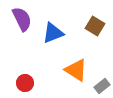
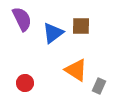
brown square: moved 14 px left; rotated 30 degrees counterclockwise
blue triangle: rotated 15 degrees counterclockwise
gray rectangle: moved 3 px left; rotated 28 degrees counterclockwise
